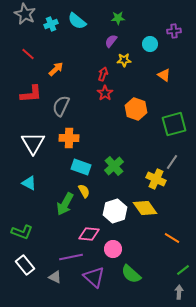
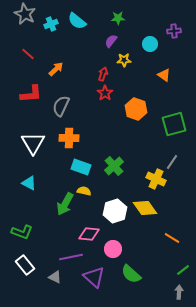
yellow semicircle: rotated 48 degrees counterclockwise
